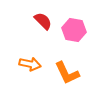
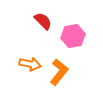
pink hexagon: moved 1 px left, 6 px down; rotated 20 degrees counterclockwise
orange L-shape: moved 8 px left, 1 px up; rotated 116 degrees counterclockwise
